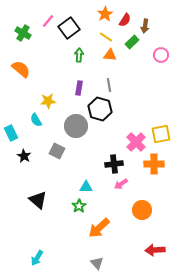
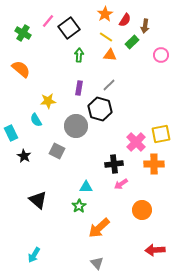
gray line: rotated 56 degrees clockwise
cyan arrow: moved 3 px left, 3 px up
